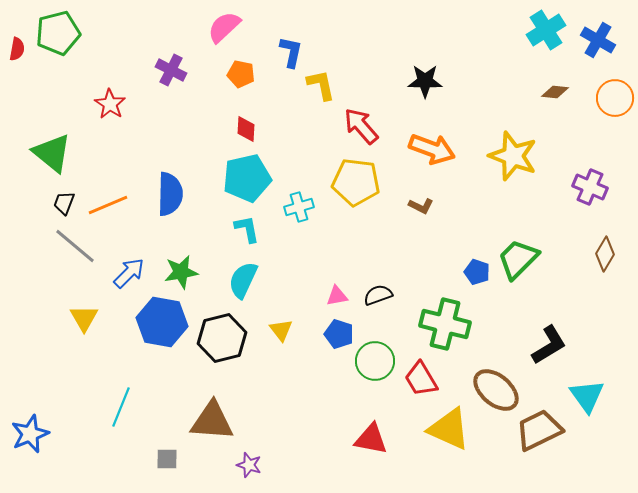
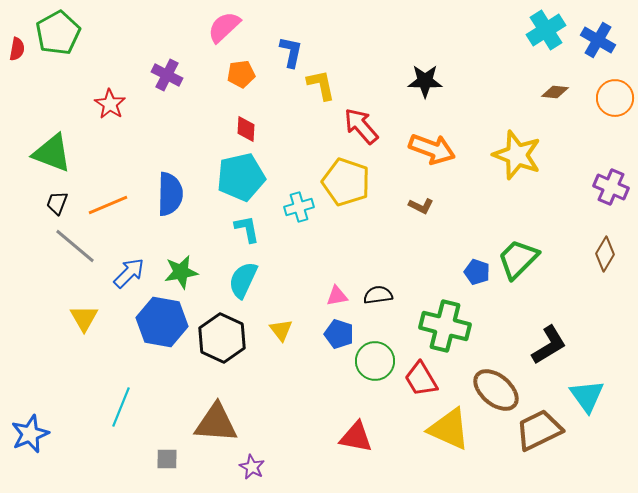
green pentagon at (58, 33): rotated 15 degrees counterclockwise
purple cross at (171, 70): moved 4 px left, 5 px down
orange pentagon at (241, 74): rotated 20 degrees counterclockwise
green triangle at (52, 153): rotated 18 degrees counterclockwise
yellow star at (513, 156): moved 4 px right, 1 px up
cyan pentagon at (247, 178): moved 6 px left, 1 px up
yellow pentagon at (356, 182): moved 10 px left; rotated 12 degrees clockwise
purple cross at (590, 187): moved 21 px right
black trapezoid at (64, 203): moved 7 px left
black semicircle at (378, 295): rotated 12 degrees clockwise
green cross at (445, 324): moved 2 px down
black hexagon at (222, 338): rotated 21 degrees counterclockwise
brown triangle at (212, 421): moved 4 px right, 2 px down
red triangle at (371, 439): moved 15 px left, 2 px up
purple star at (249, 465): moved 3 px right, 2 px down; rotated 10 degrees clockwise
